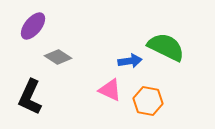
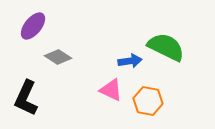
pink triangle: moved 1 px right
black L-shape: moved 4 px left, 1 px down
